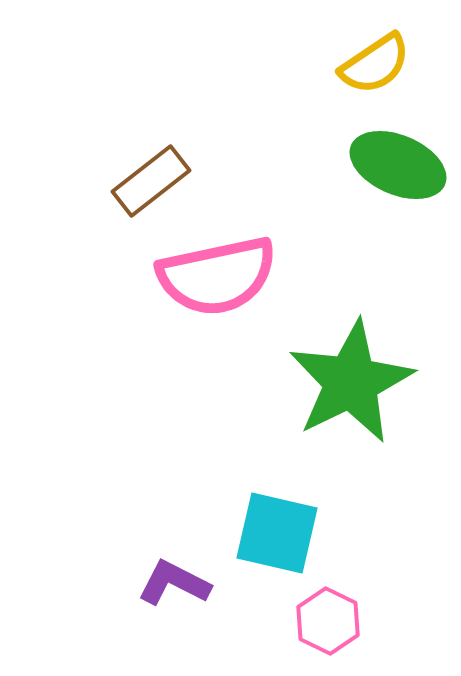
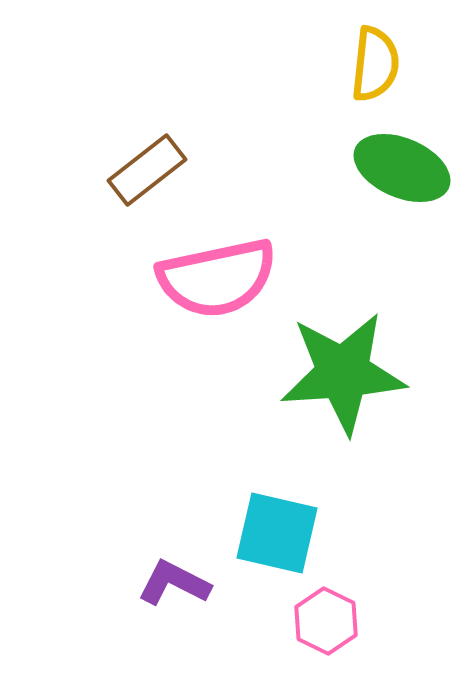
yellow semicircle: rotated 50 degrees counterclockwise
green ellipse: moved 4 px right, 3 px down
brown rectangle: moved 4 px left, 11 px up
pink semicircle: moved 2 px down
green star: moved 8 px left, 9 px up; rotated 22 degrees clockwise
pink hexagon: moved 2 px left
